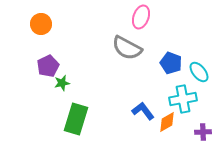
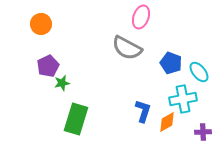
blue L-shape: rotated 55 degrees clockwise
